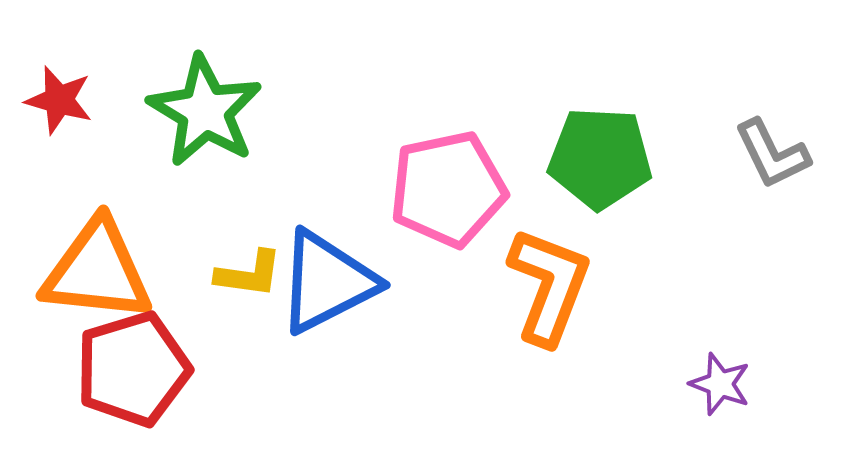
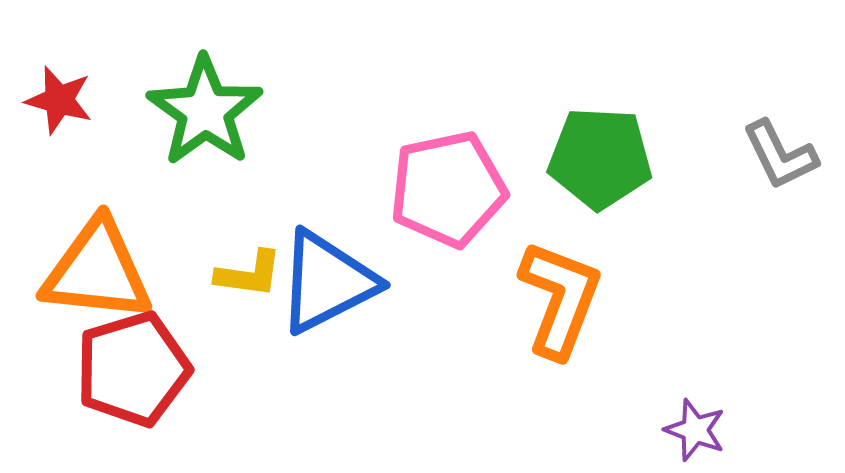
green star: rotated 5 degrees clockwise
gray L-shape: moved 8 px right, 1 px down
orange L-shape: moved 11 px right, 13 px down
purple star: moved 25 px left, 46 px down
